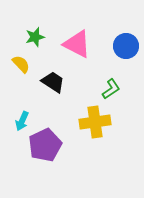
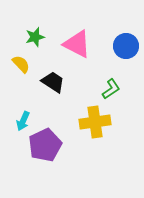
cyan arrow: moved 1 px right
